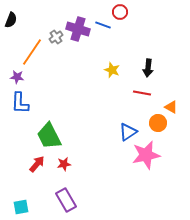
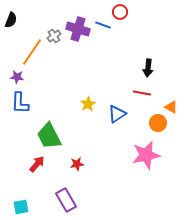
gray cross: moved 2 px left, 1 px up
yellow star: moved 24 px left, 34 px down; rotated 21 degrees clockwise
blue triangle: moved 11 px left, 18 px up
red star: moved 13 px right
